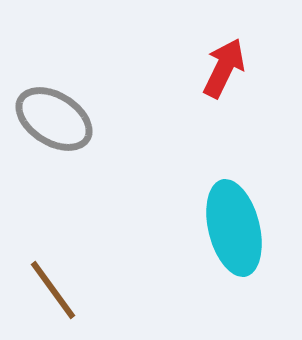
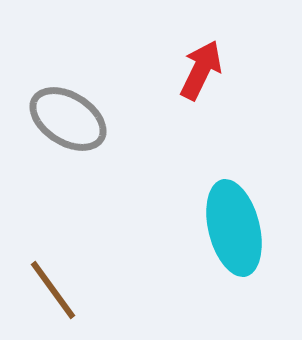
red arrow: moved 23 px left, 2 px down
gray ellipse: moved 14 px right
